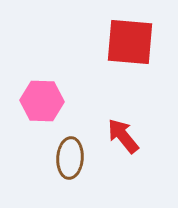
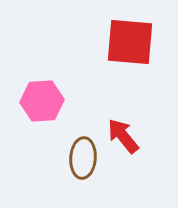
pink hexagon: rotated 6 degrees counterclockwise
brown ellipse: moved 13 px right
